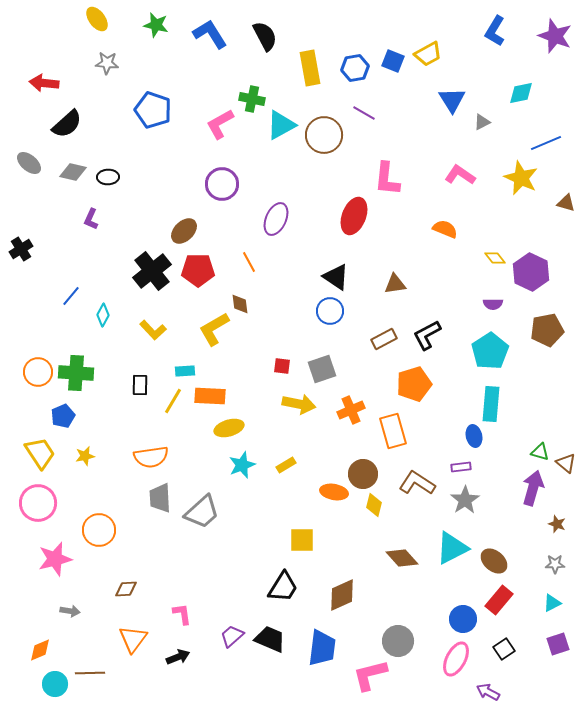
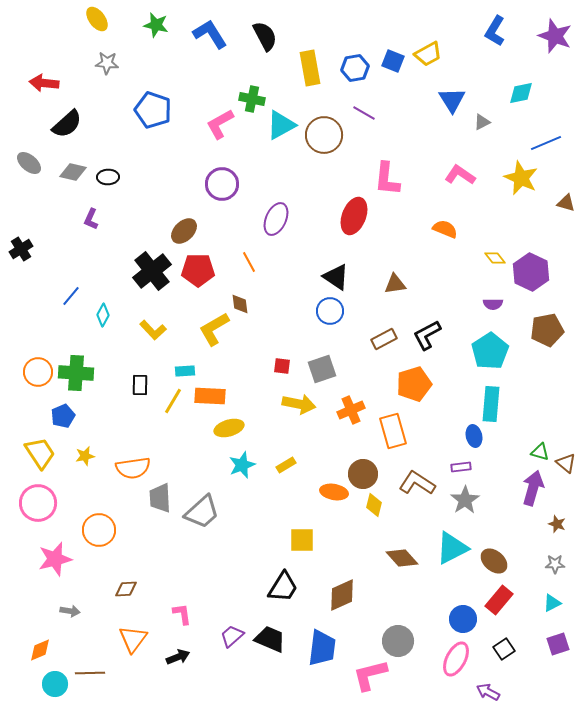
orange semicircle at (151, 457): moved 18 px left, 11 px down
